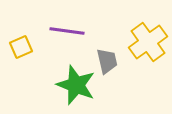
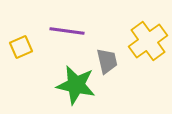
yellow cross: moved 1 px up
green star: rotated 9 degrees counterclockwise
